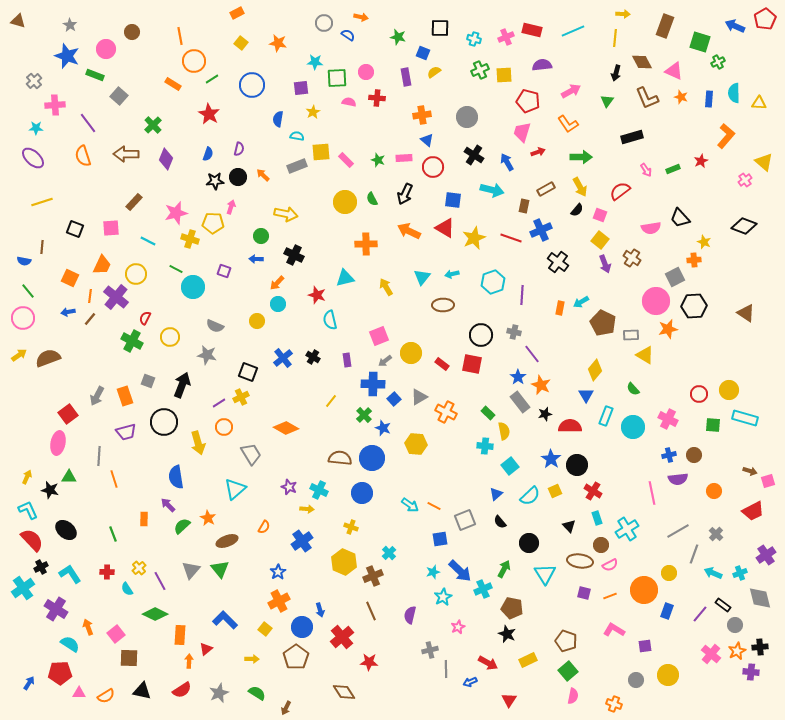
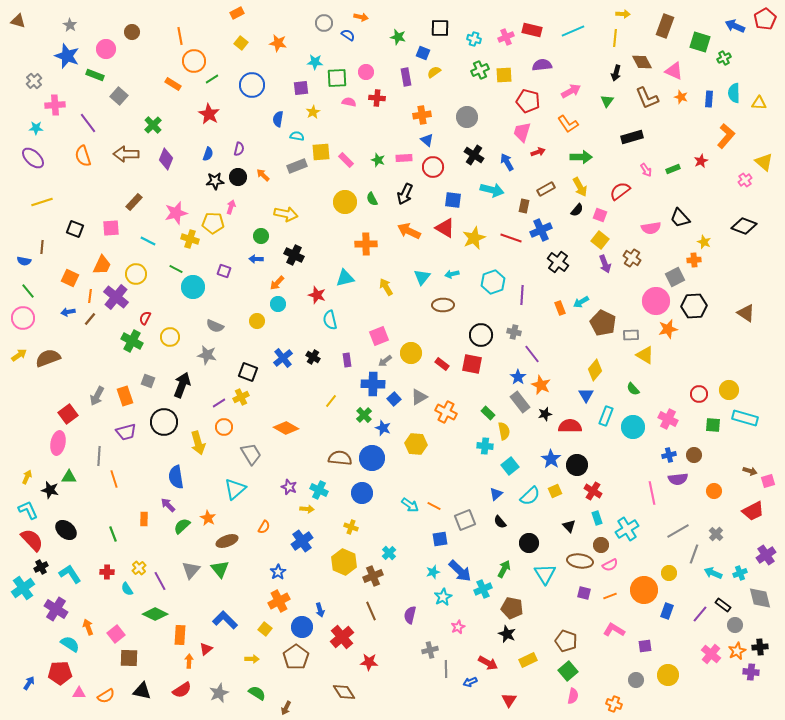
green cross at (718, 62): moved 6 px right, 4 px up
orange rectangle at (560, 308): rotated 32 degrees counterclockwise
